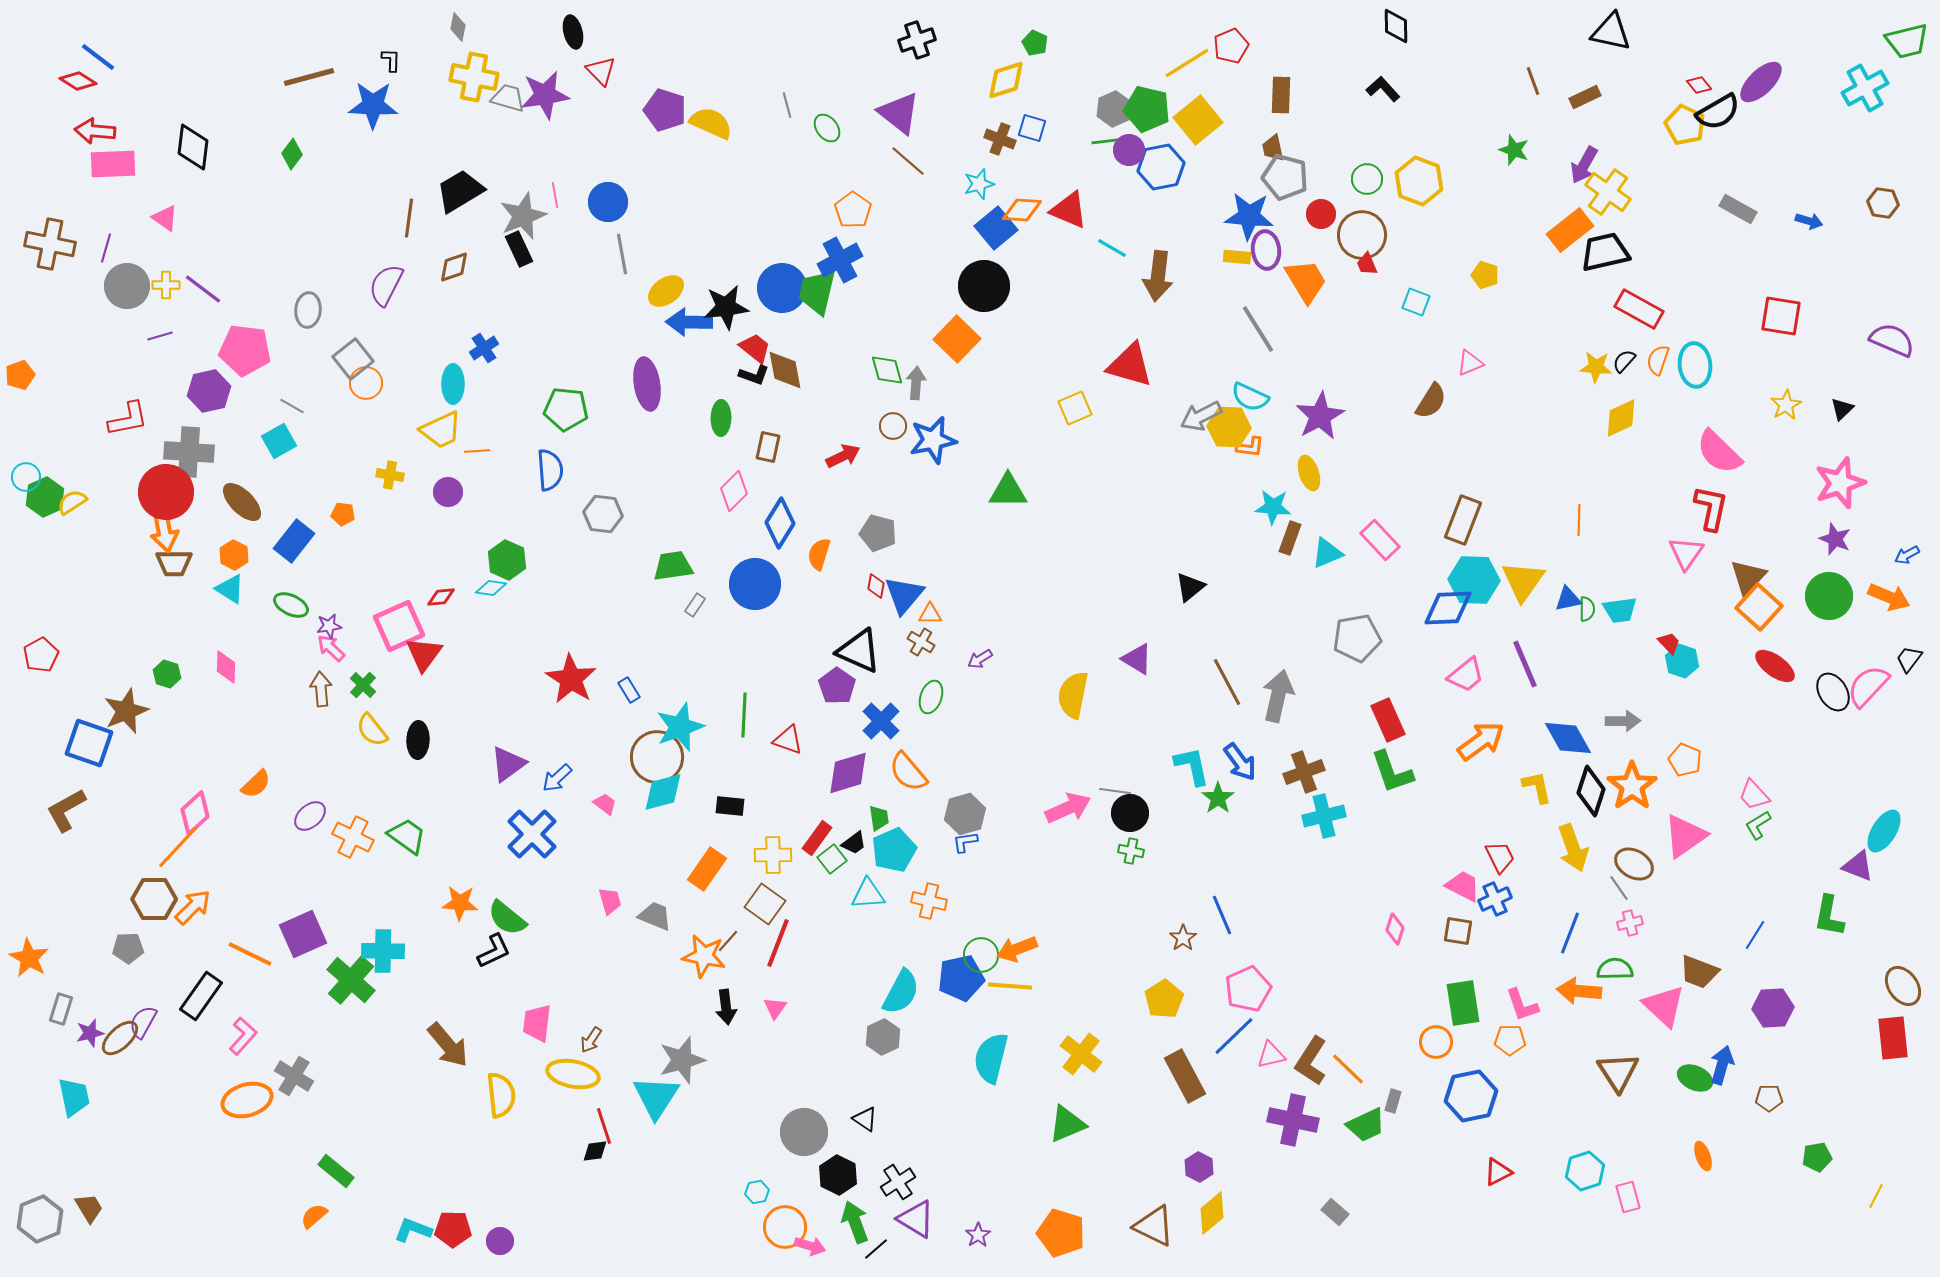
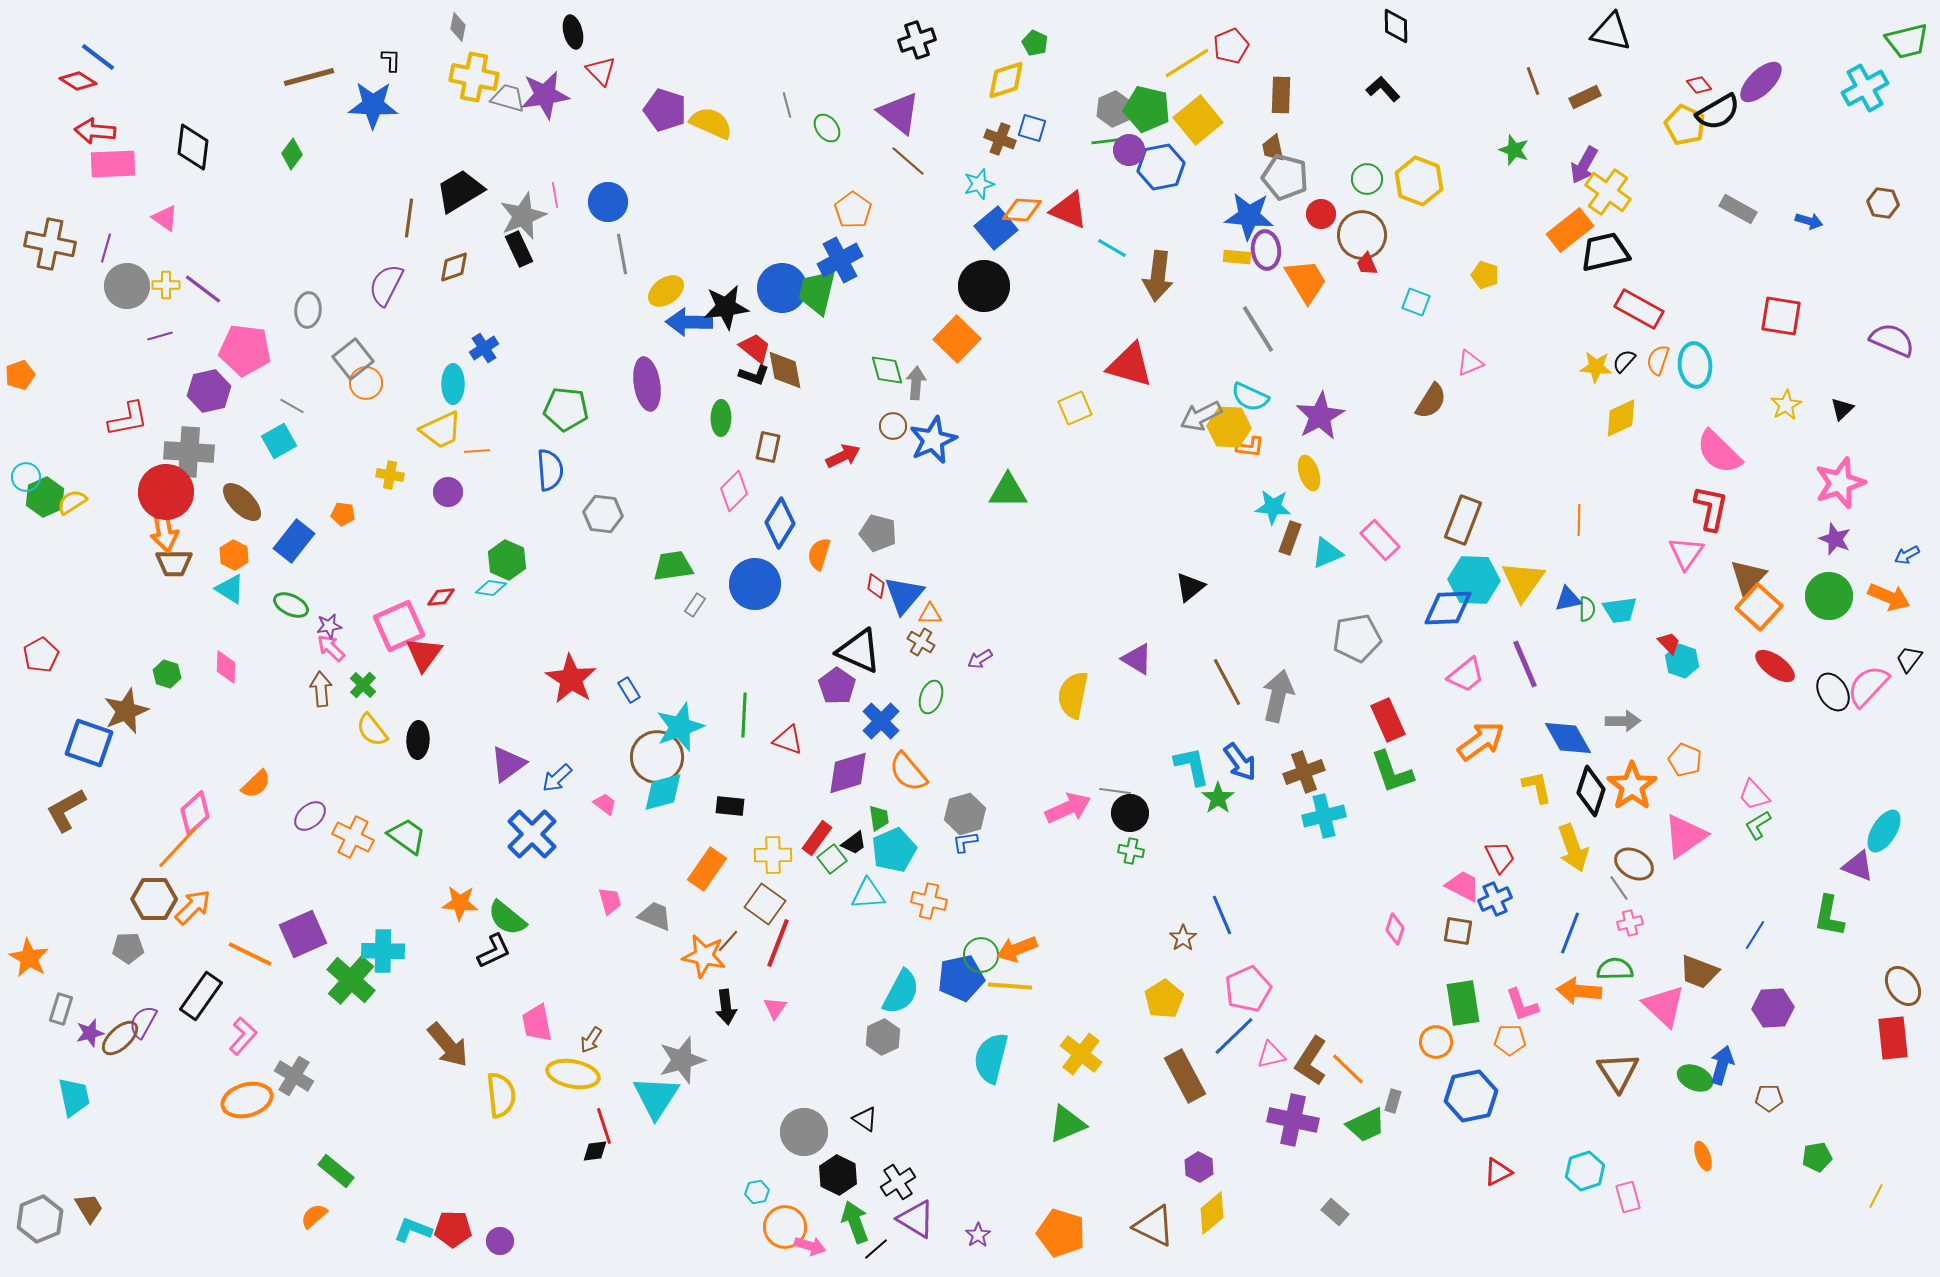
blue star at (933, 440): rotated 12 degrees counterclockwise
pink trapezoid at (537, 1023): rotated 18 degrees counterclockwise
